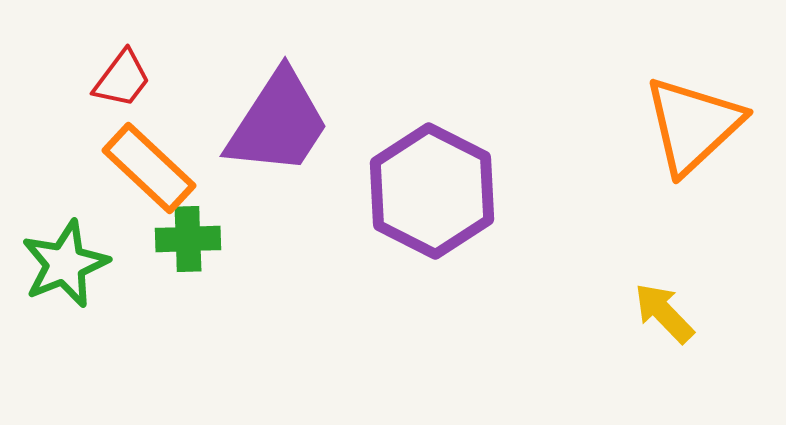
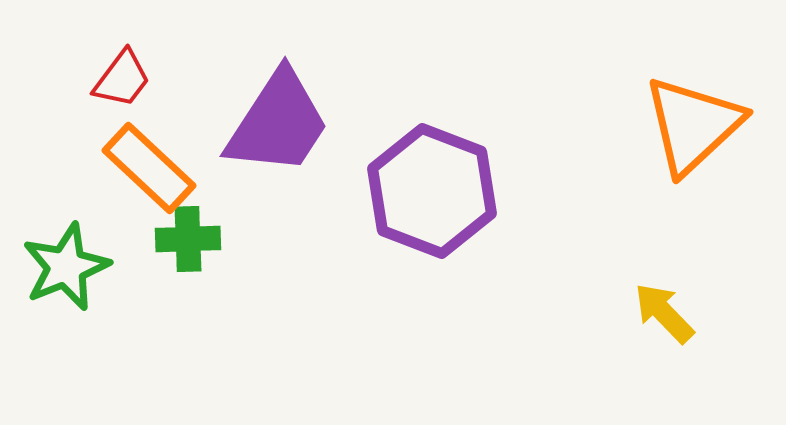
purple hexagon: rotated 6 degrees counterclockwise
green star: moved 1 px right, 3 px down
